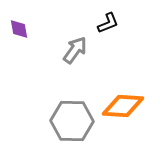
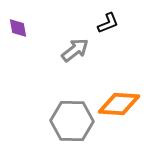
purple diamond: moved 1 px left, 1 px up
gray arrow: rotated 16 degrees clockwise
orange diamond: moved 4 px left, 2 px up
